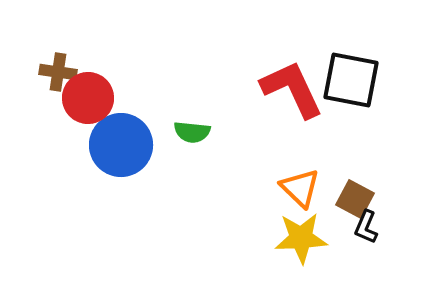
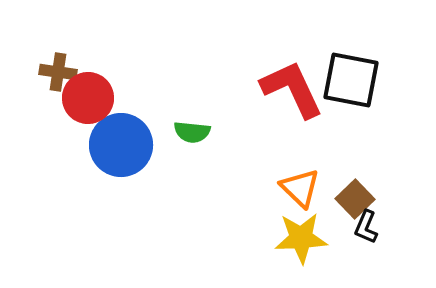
brown square: rotated 18 degrees clockwise
